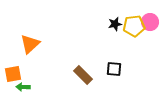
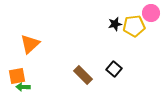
pink circle: moved 1 px right, 9 px up
black square: rotated 35 degrees clockwise
orange square: moved 4 px right, 2 px down
